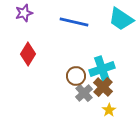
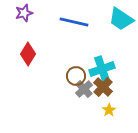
gray cross: moved 4 px up
